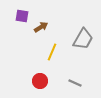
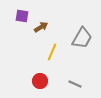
gray trapezoid: moved 1 px left, 1 px up
gray line: moved 1 px down
